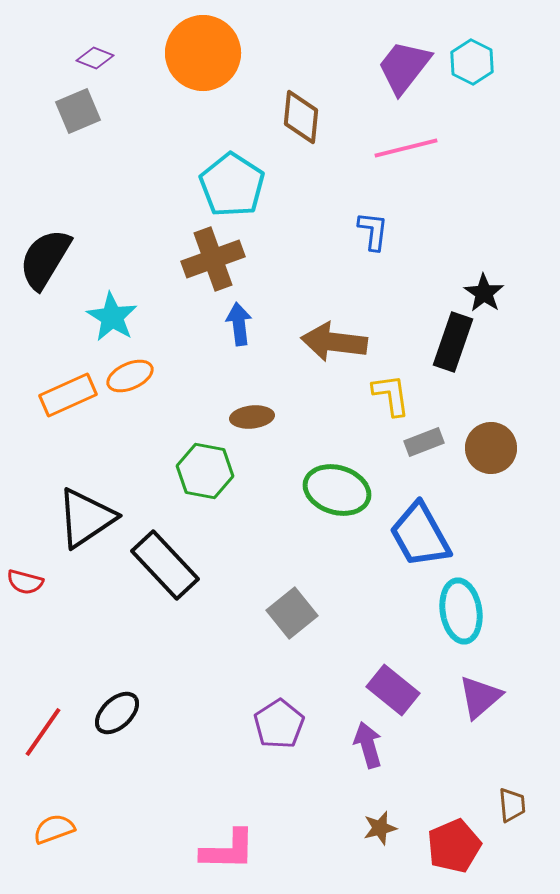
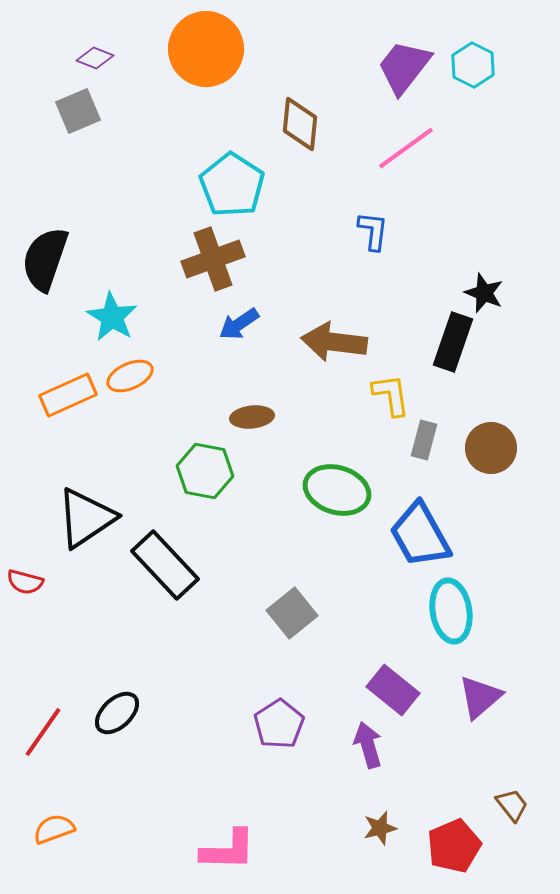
orange circle at (203, 53): moved 3 px right, 4 px up
cyan hexagon at (472, 62): moved 1 px right, 3 px down
brown diamond at (301, 117): moved 1 px left, 7 px down
pink line at (406, 148): rotated 22 degrees counterclockwise
black semicircle at (45, 259): rotated 12 degrees counterclockwise
black star at (484, 293): rotated 12 degrees counterclockwise
blue arrow at (239, 324): rotated 117 degrees counterclockwise
gray rectangle at (424, 442): moved 2 px up; rotated 54 degrees counterclockwise
cyan ellipse at (461, 611): moved 10 px left
brown trapezoid at (512, 805): rotated 33 degrees counterclockwise
